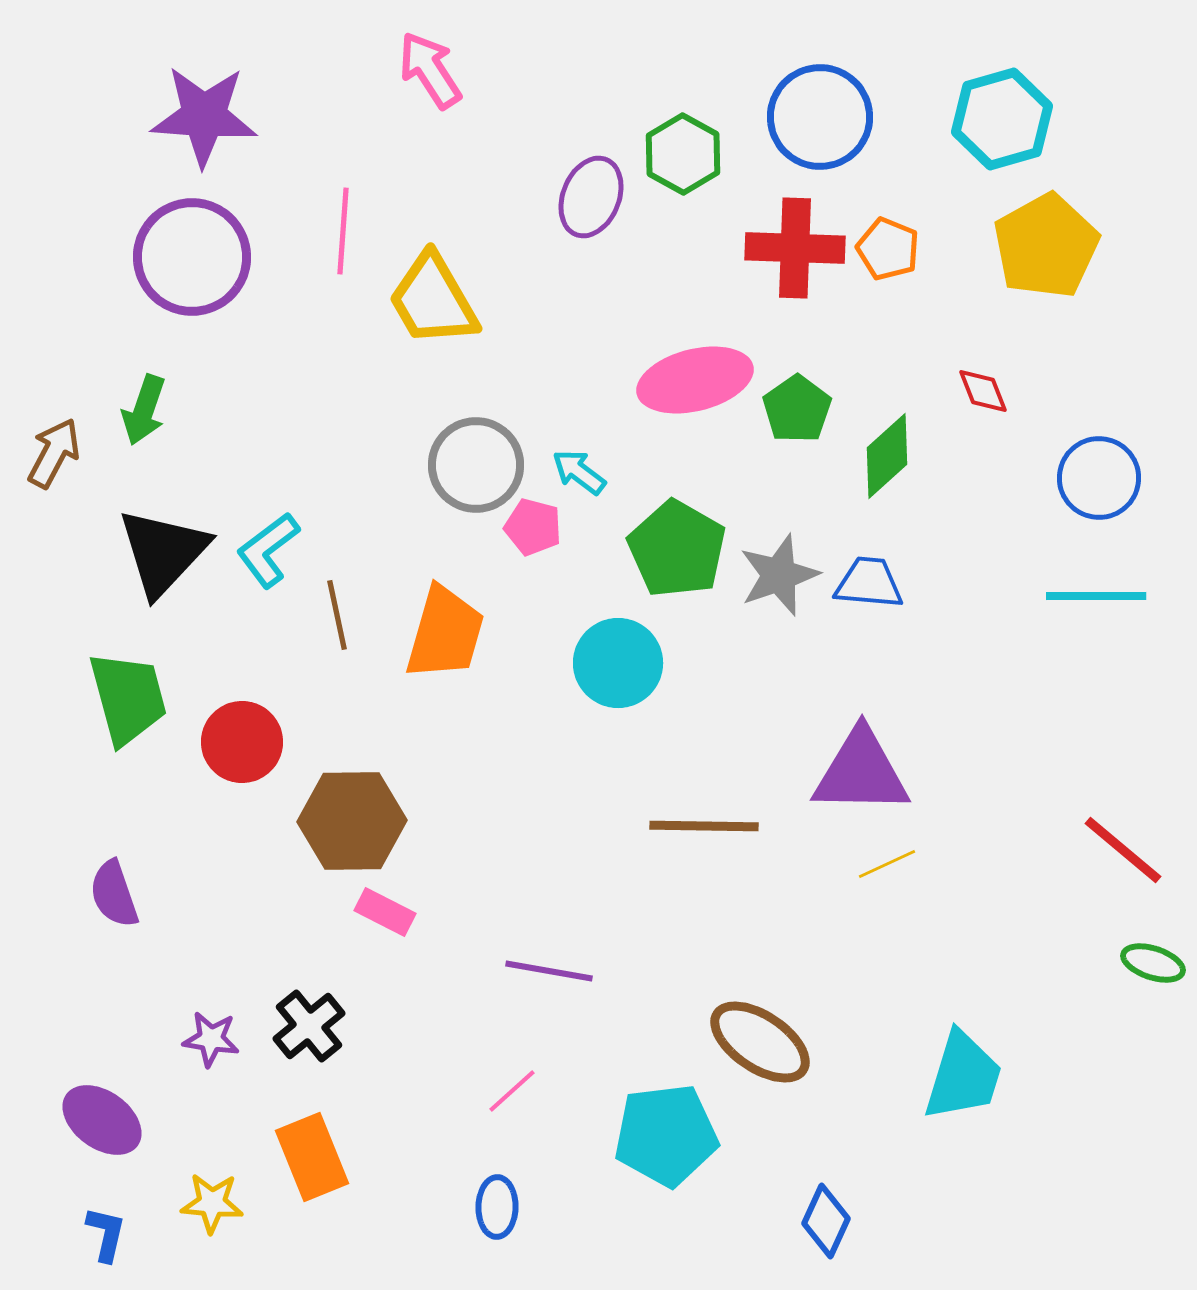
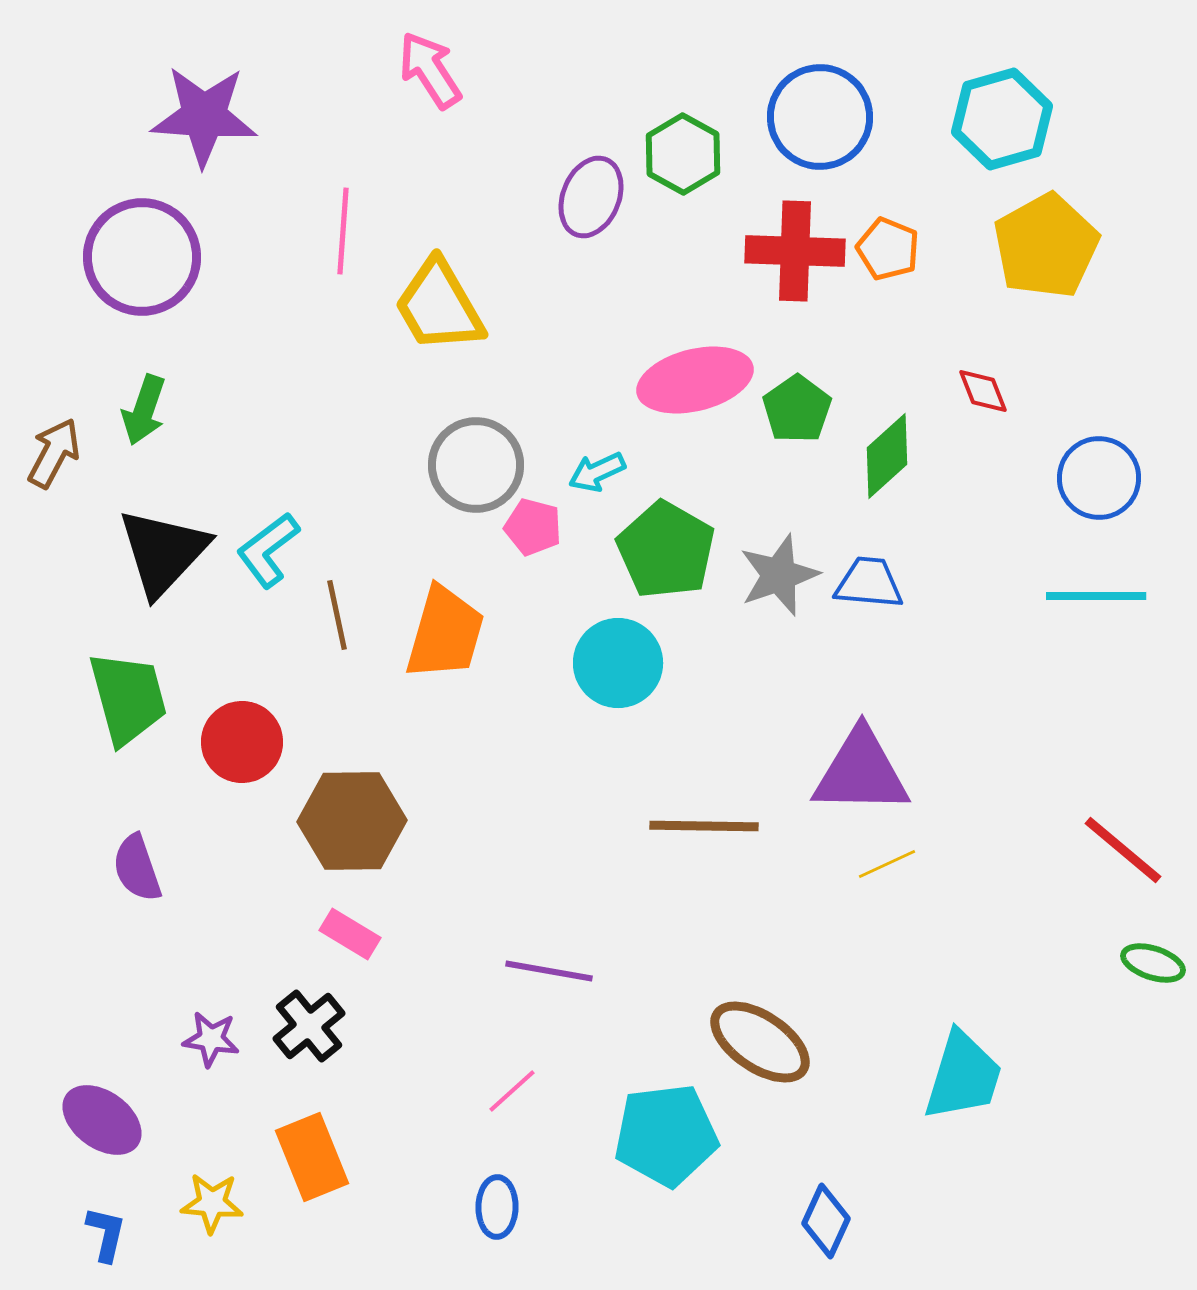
red cross at (795, 248): moved 3 px down
purple circle at (192, 257): moved 50 px left
yellow trapezoid at (433, 300): moved 6 px right, 6 px down
cyan arrow at (579, 472): moved 18 px right; rotated 62 degrees counterclockwise
green pentagon at (677, 549): moved 11 px left, 1 px down
purple semicircle at (114, 894): moved 23 px right, 26 px up
pink rectangle at (385, 912): moved 35 px left, 22 px down; rotated 4 degrees clockwise
